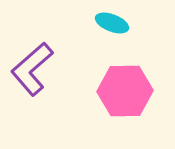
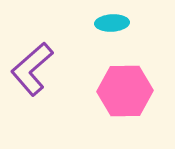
cyan ellipse: rotated 24 degrees counterclockwise
